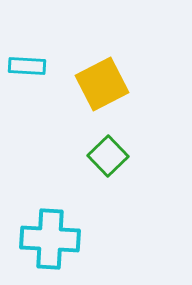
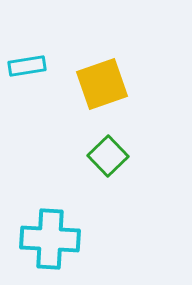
cyan rectangle: rotated 12 degrees counterclockwise
yellow square: rotated 8 degrees clockwise
